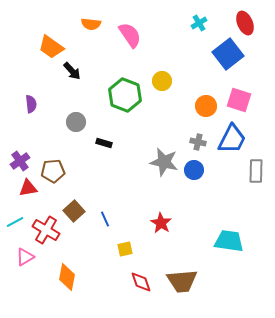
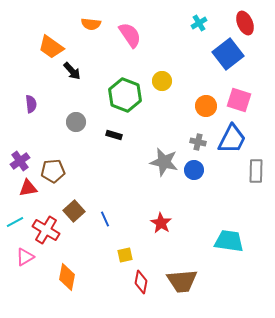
black rectangle: moved 10 px right, 8 px up
yellow square: moved 6 px down
red diamond: rotated 30 degrees clockwise
